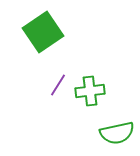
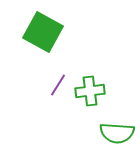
green square: rotated 27 degrees counterclockwise
green semicircle: rotated 16 degrees clockwise
